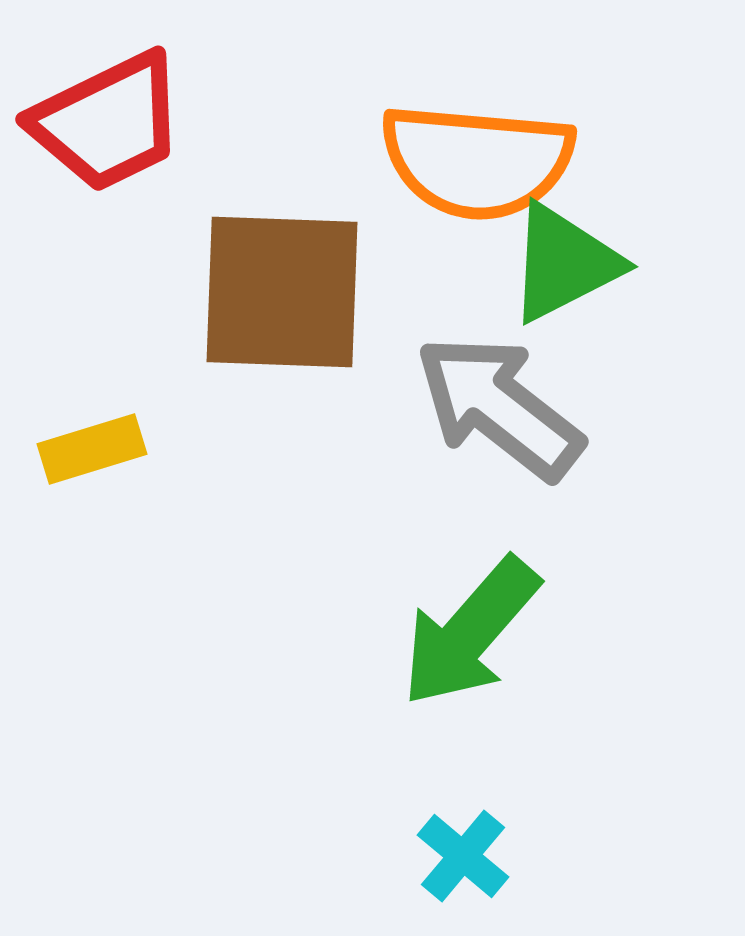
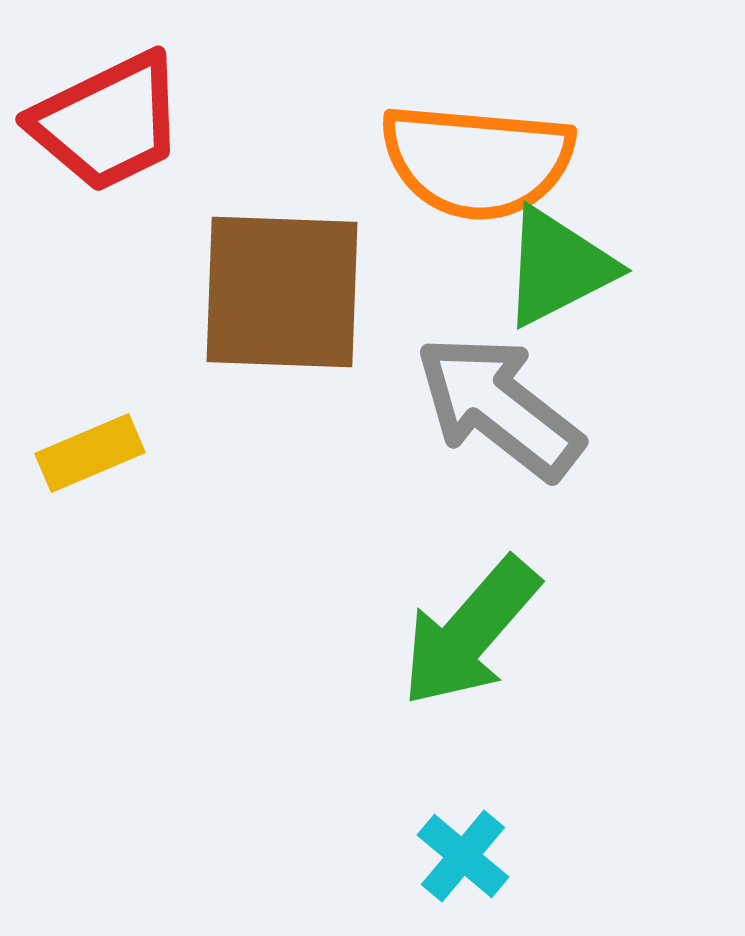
green triangle: moved 6 px left, 4 px down
yellow rectangle: moved 2 px left, 4 px down; rotated 6 degrees counterclockwise
